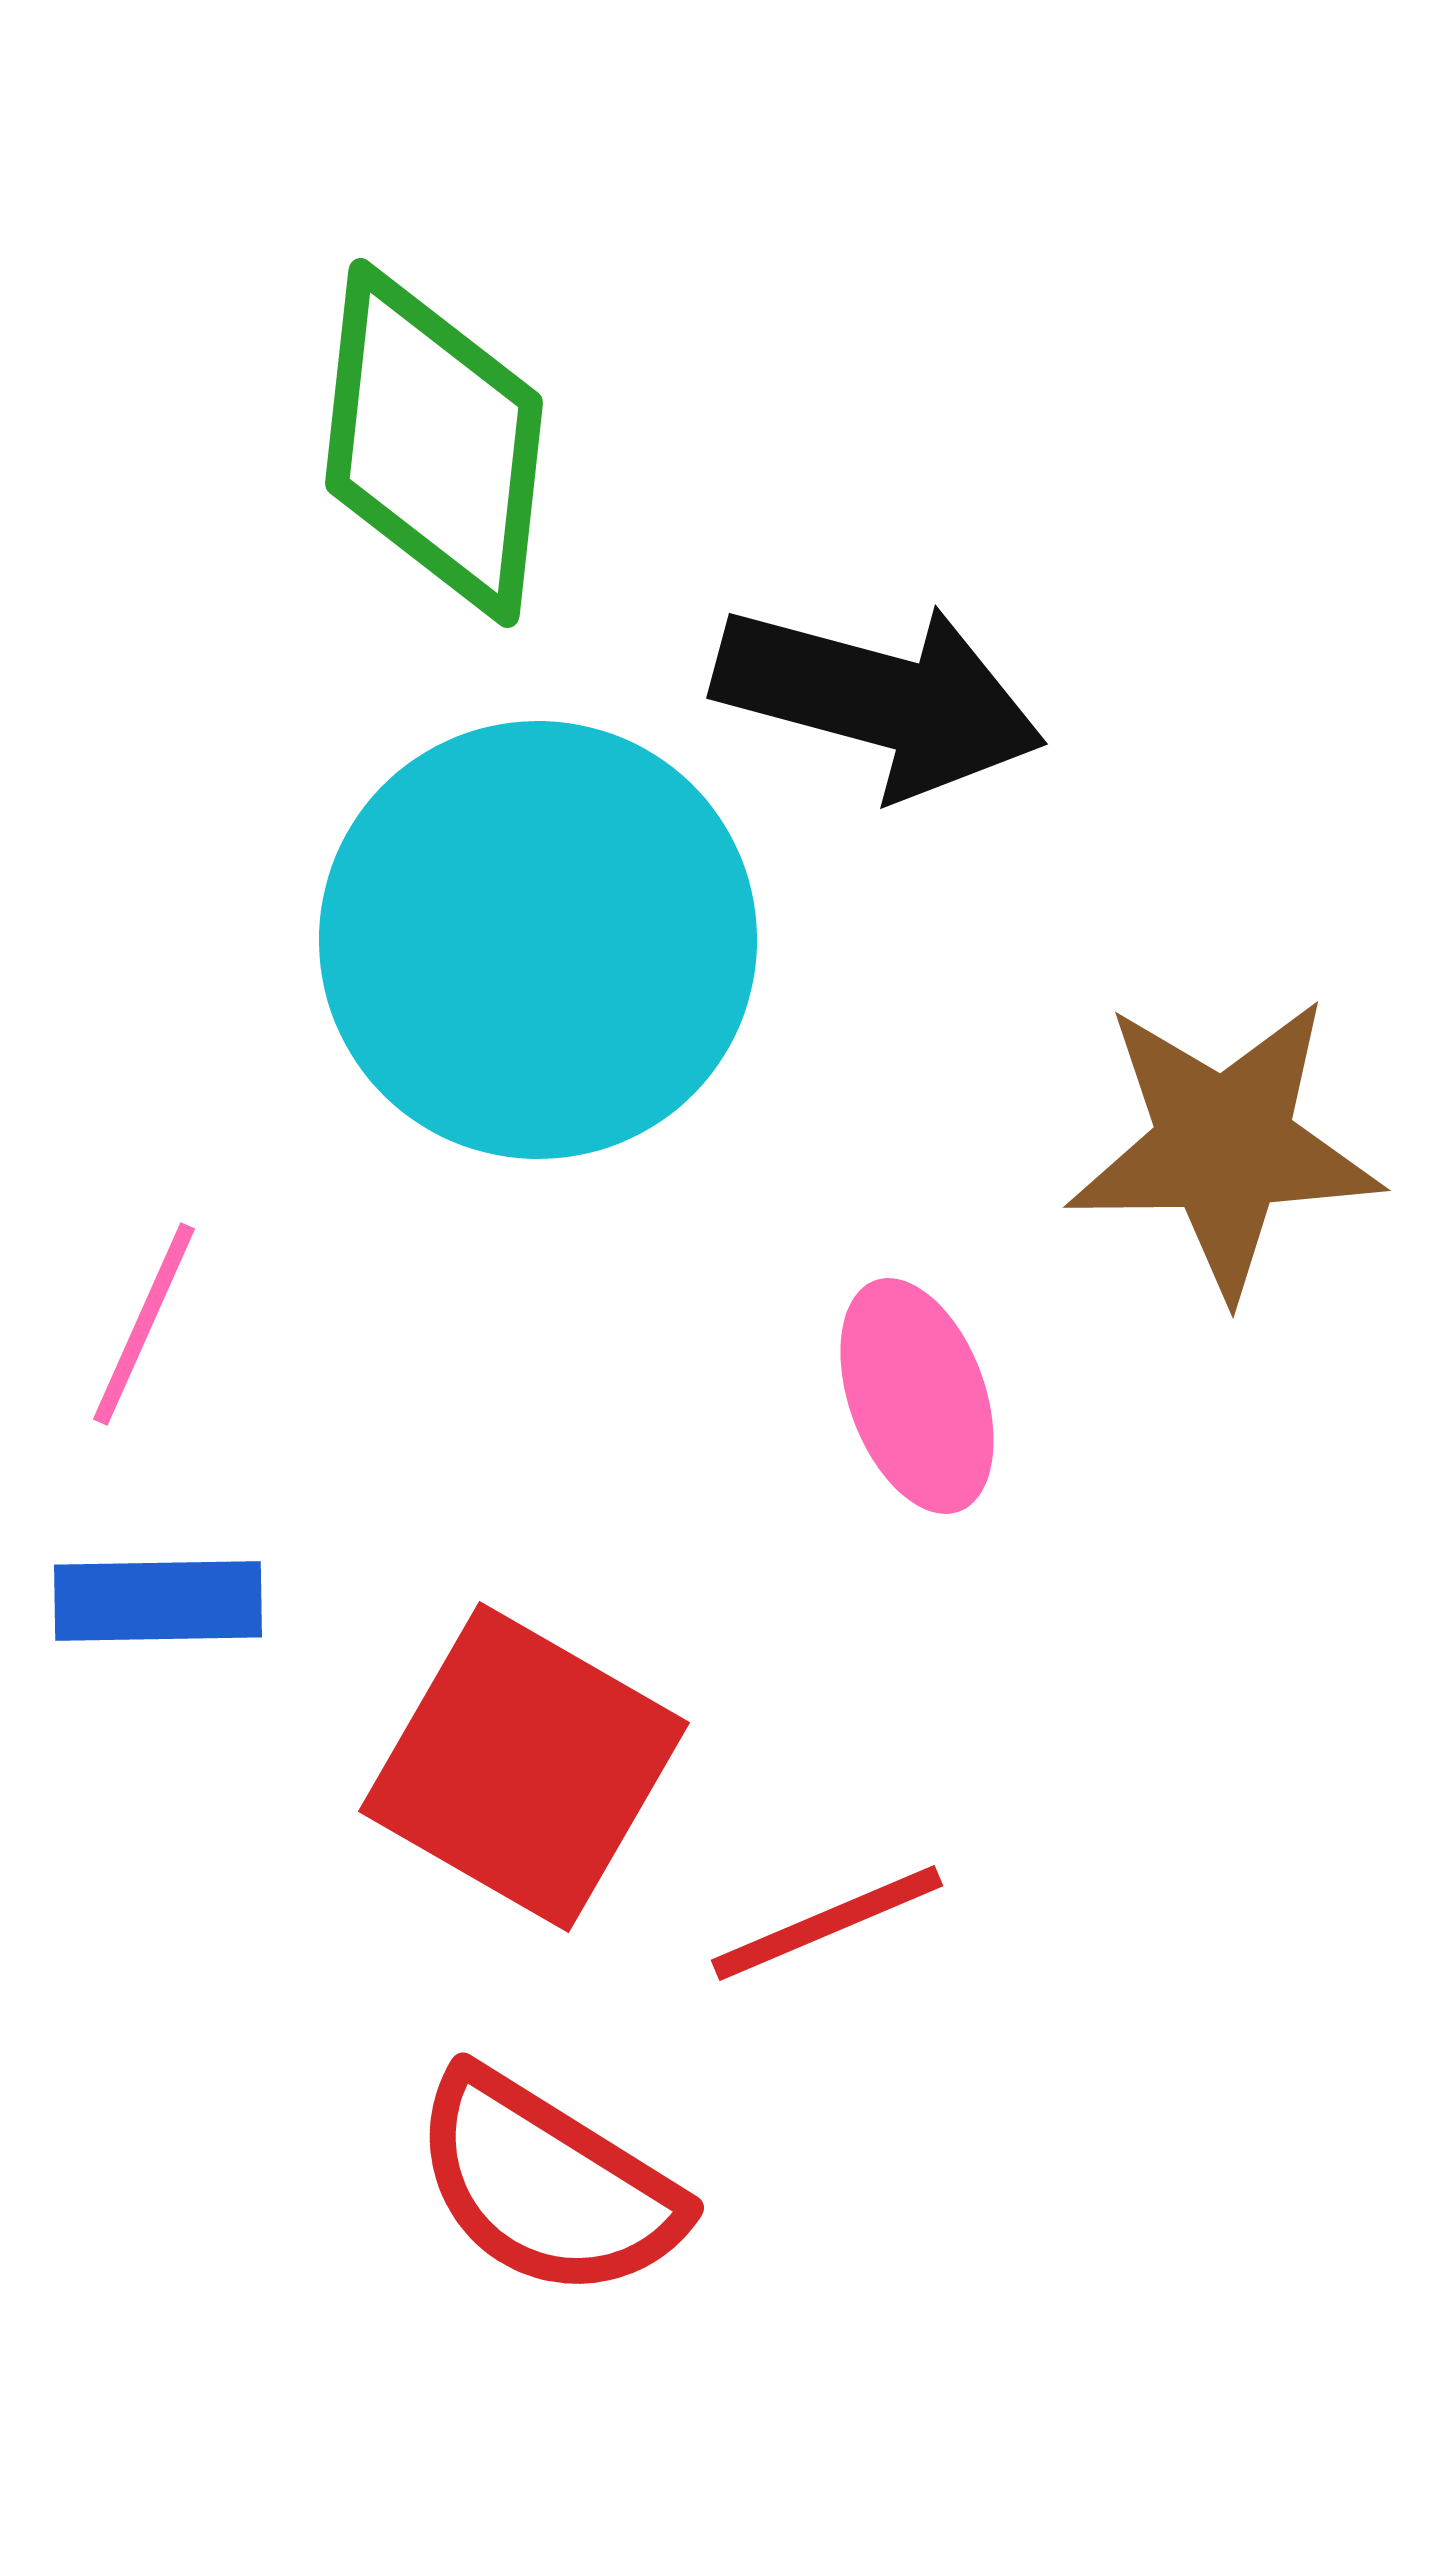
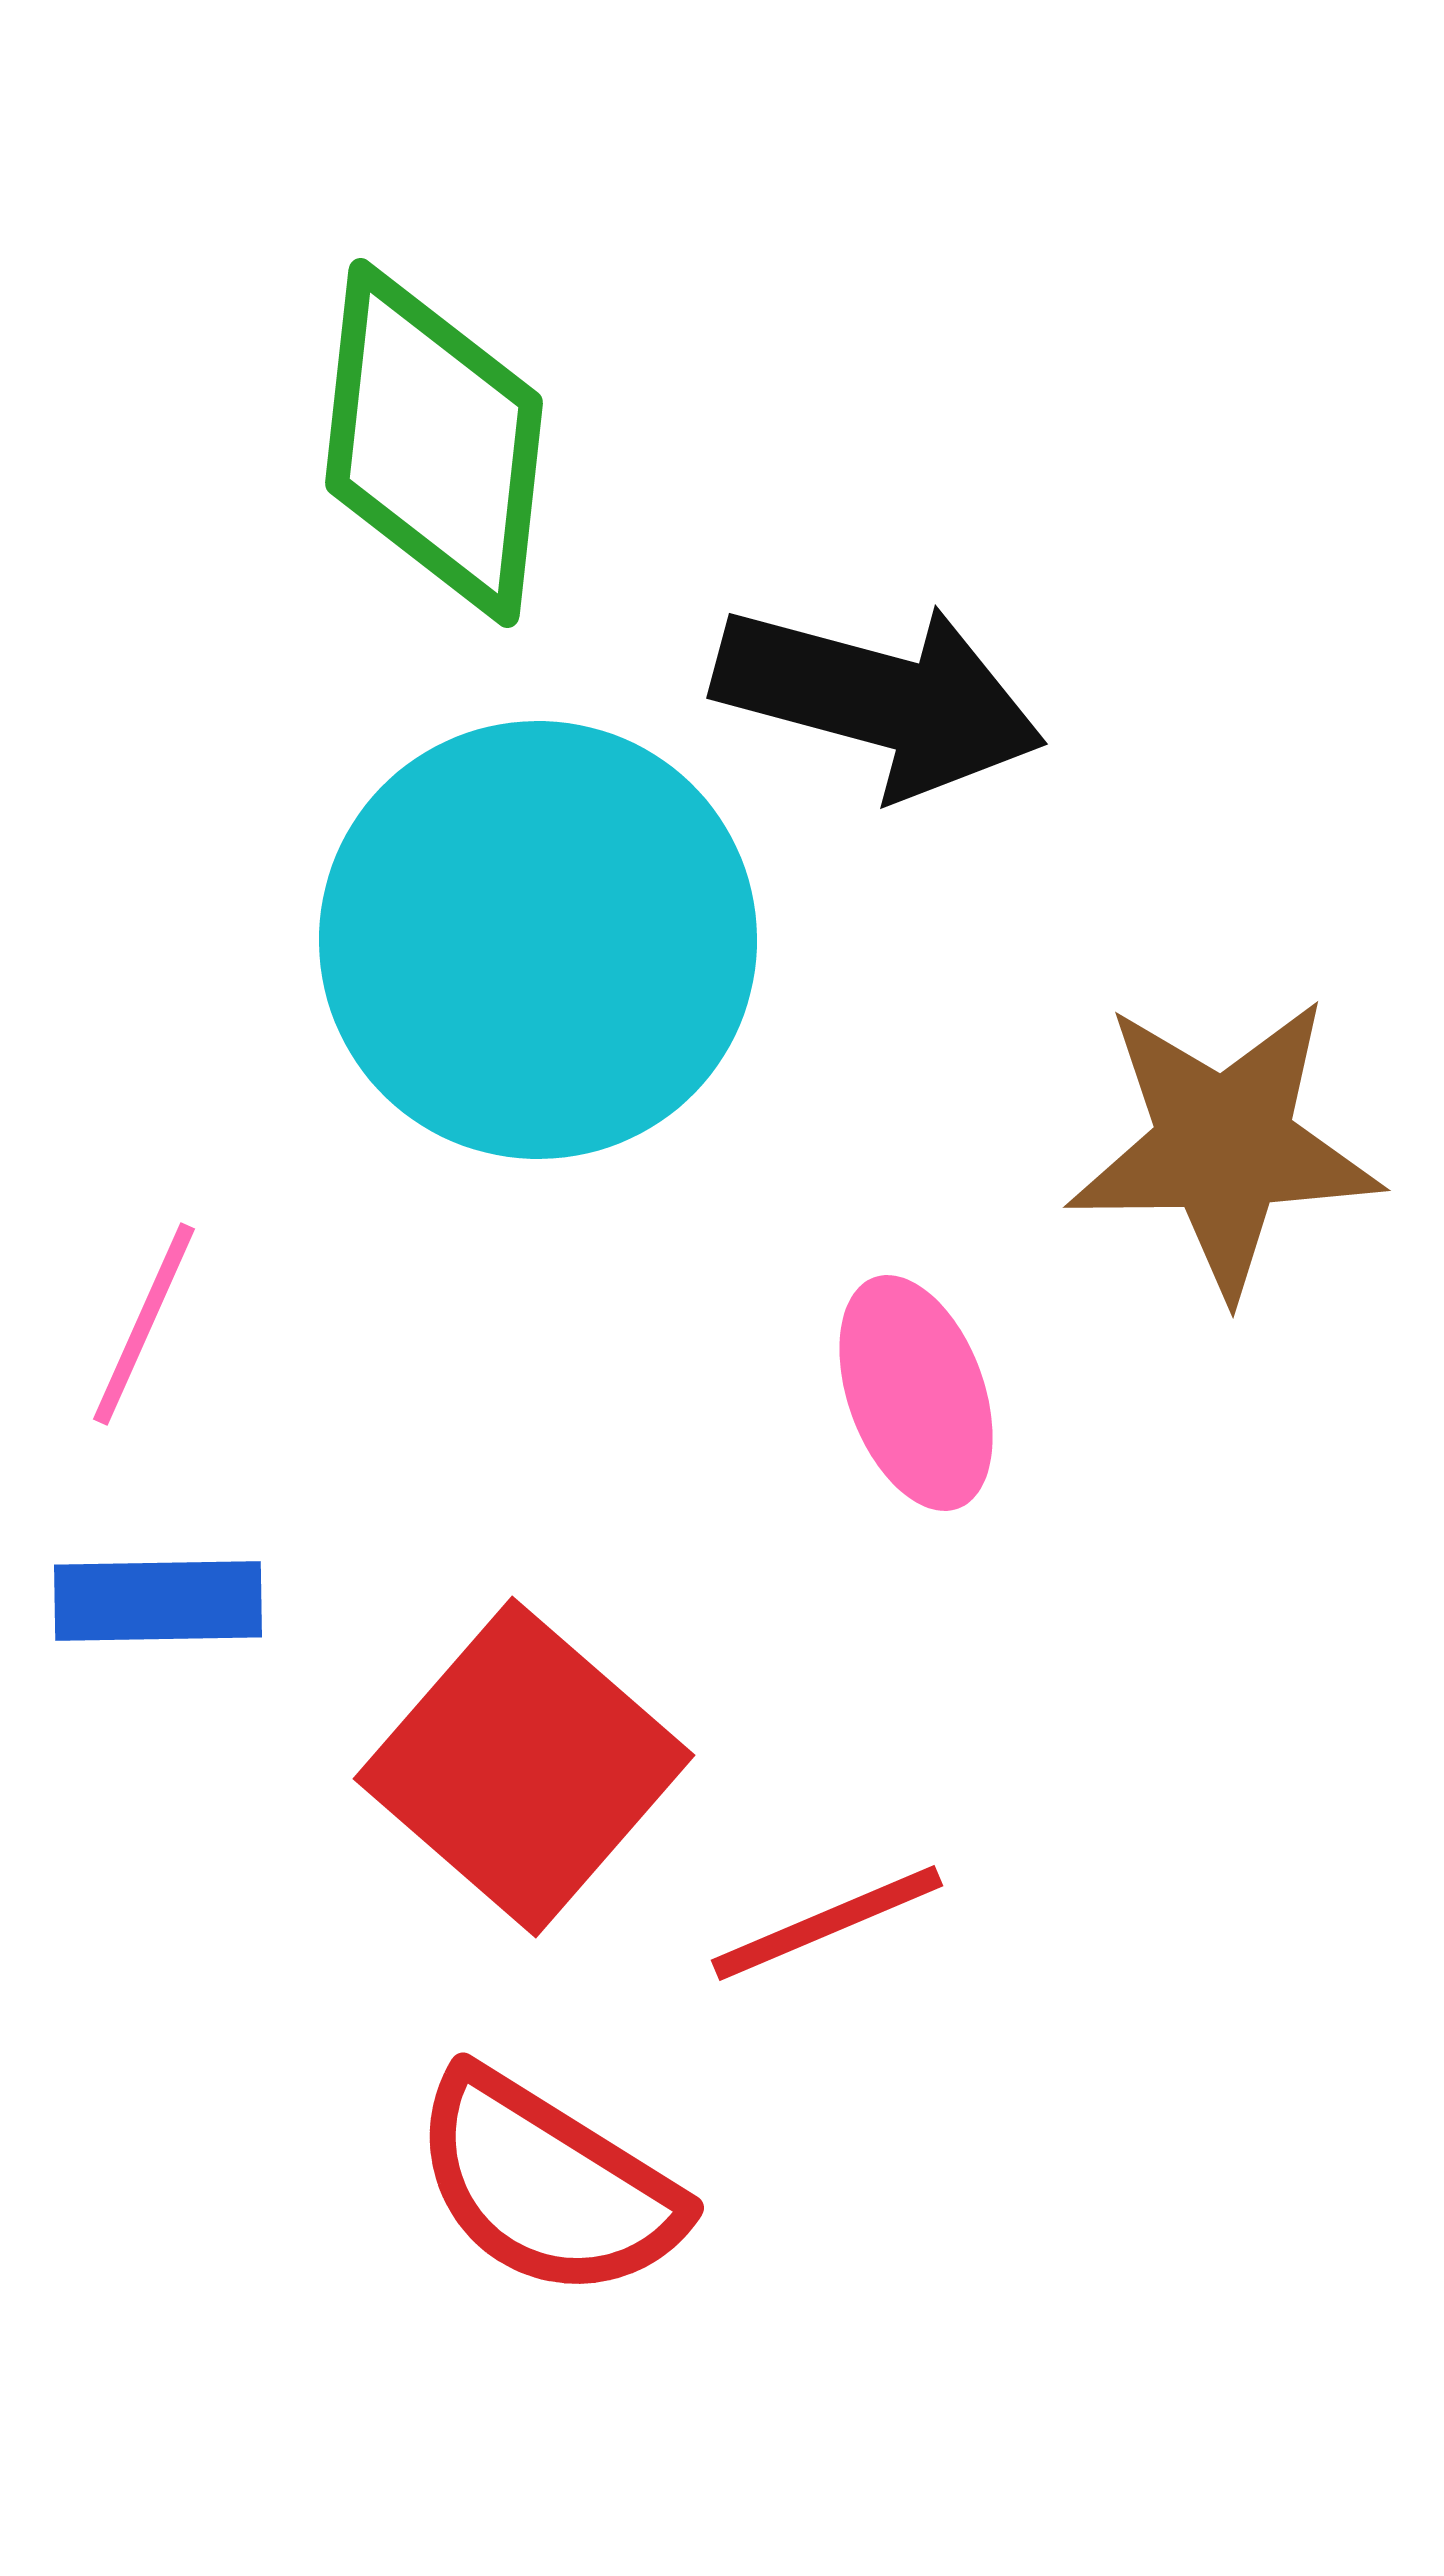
pink ellipse: moved 1 px left, 3 px up
red square: rotated 11 degrees clockwise
